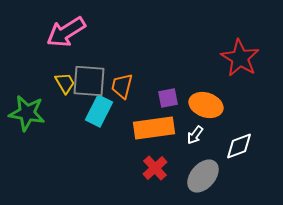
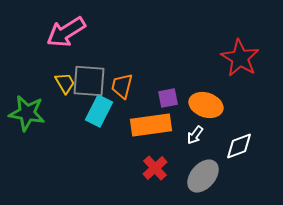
orange rectangle: moved 3 px left, 3 px up
